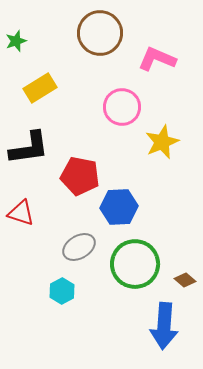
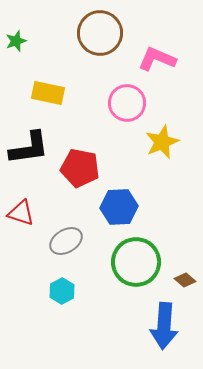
yellow rectangle: moved 8 px right, 5 px down; rotated 44 degrees clockwise
pink circle: moved 5 px right, 4 px up
red pentagon: moved 8 px up
gray ellipse: moved 13 px left, 6 px up
green circle: moved 1 px right, 2 px up
